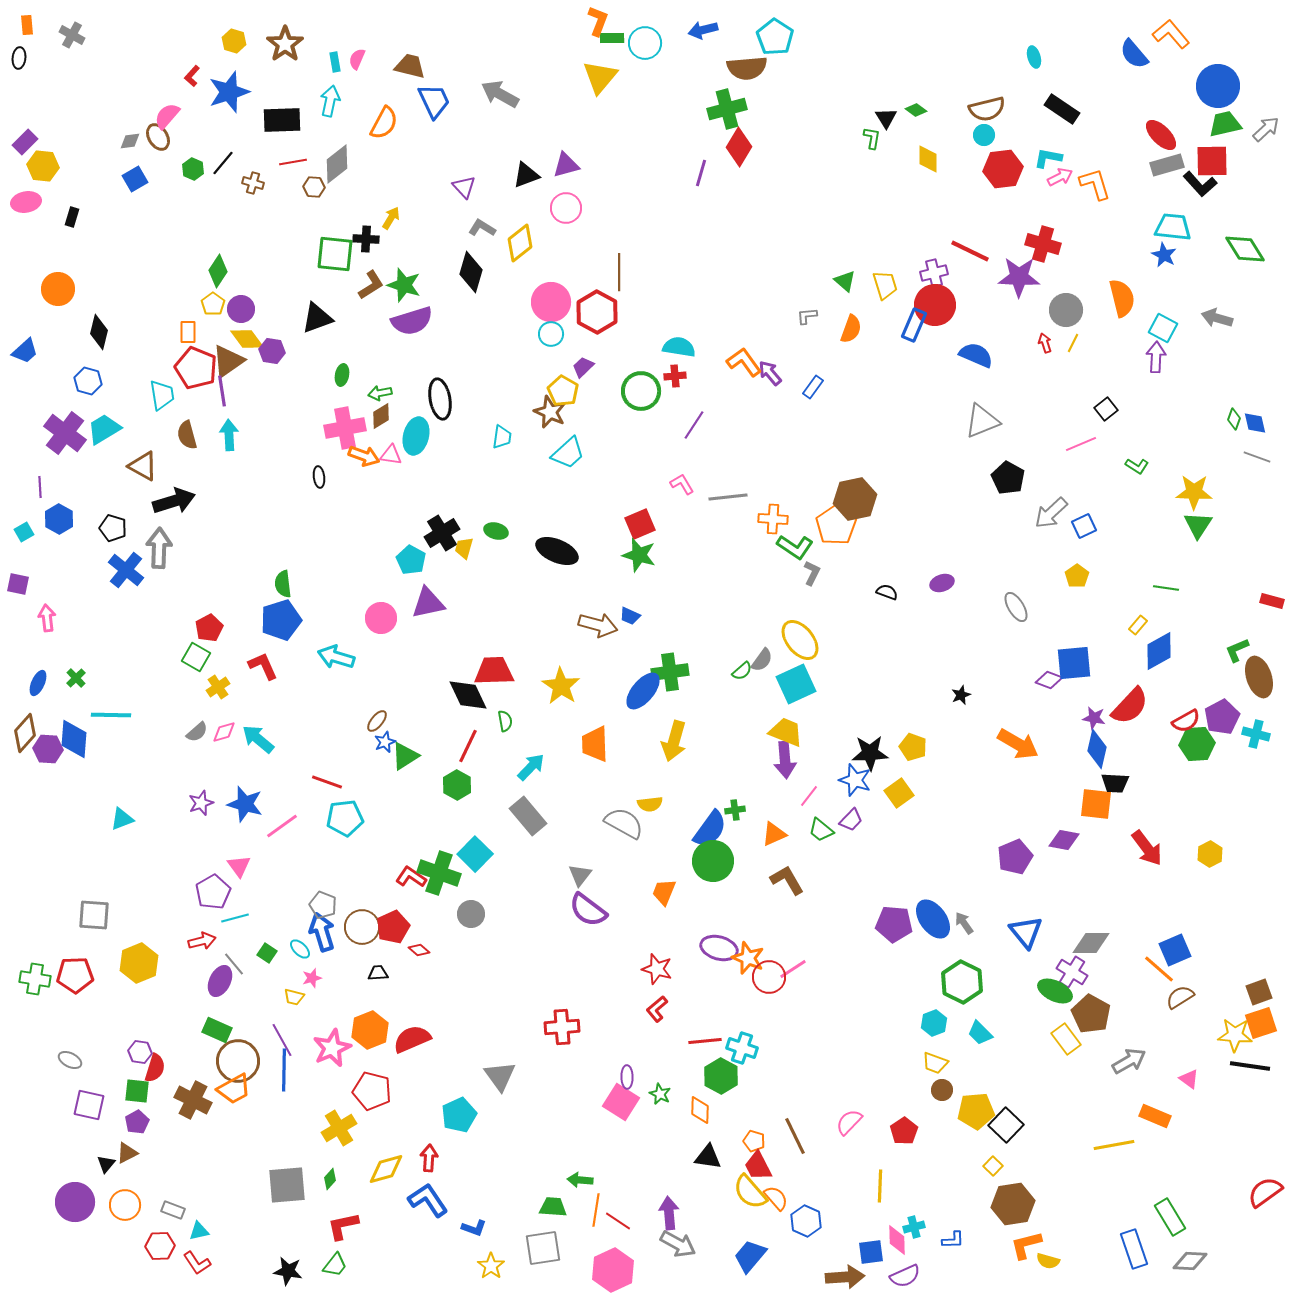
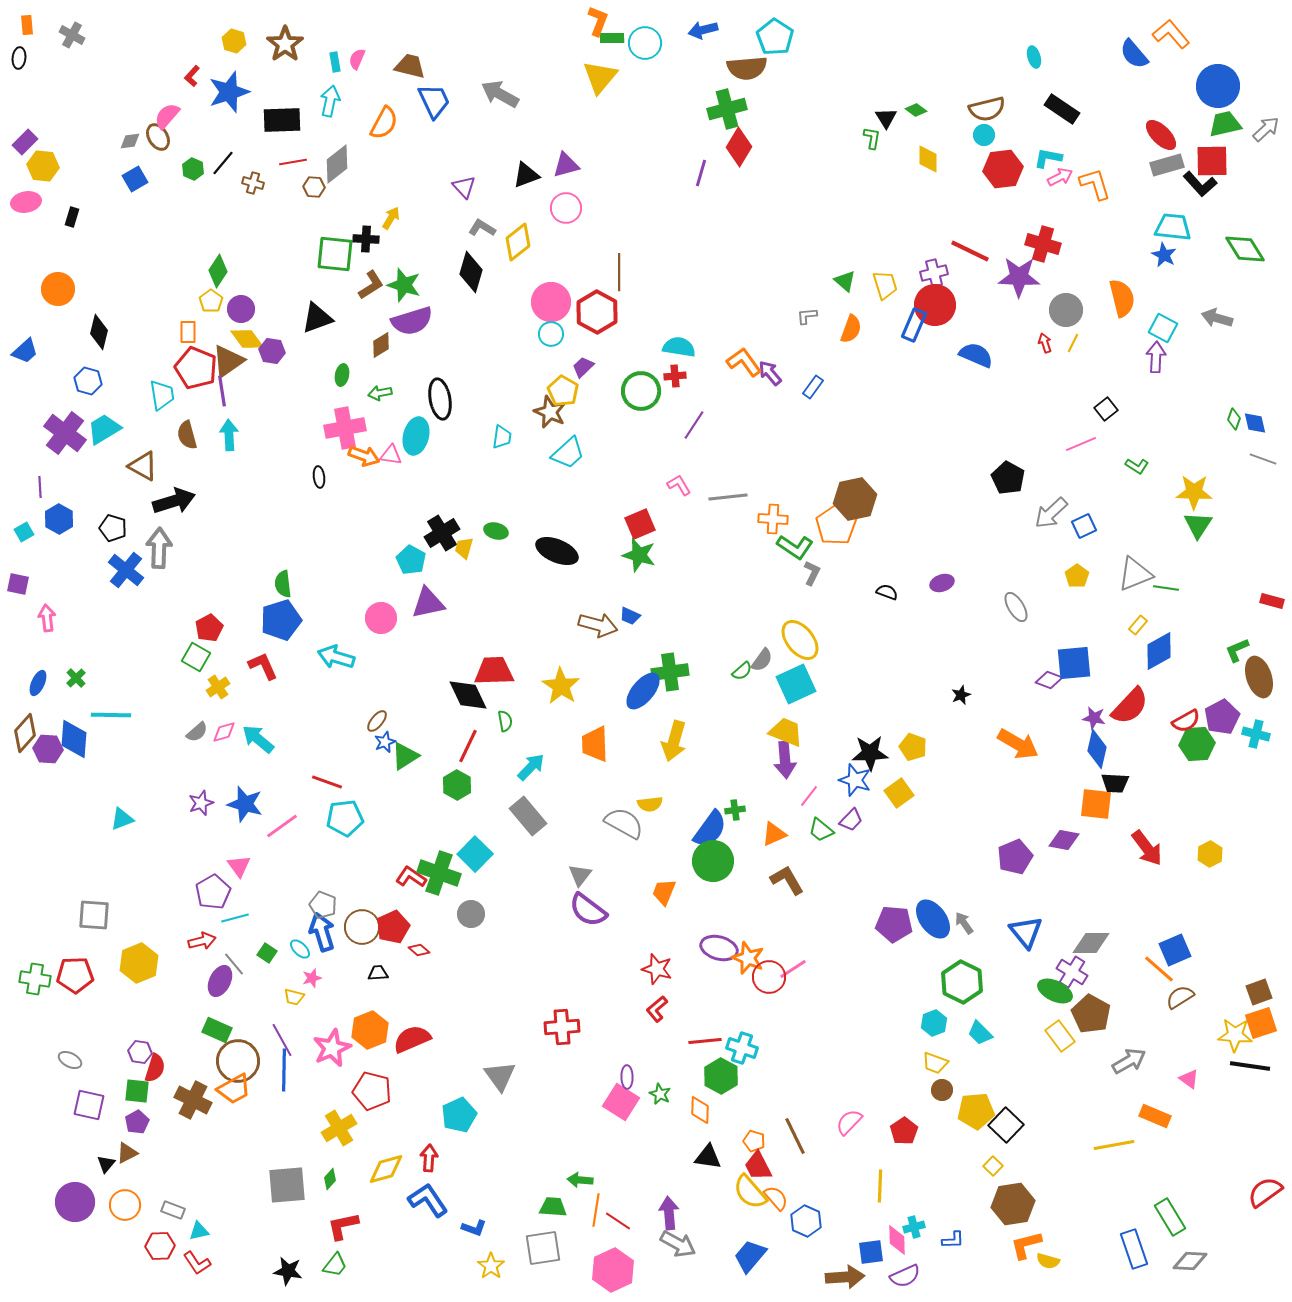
yellow diamond at (520, 243): moved 2 px left, 1 px up
yellow pentagon at (213, 304): moved 2 px left, 3 px up
brown diamond at (381, 416): moved 71 px up
gray triangle at (982, 421): moved 153 px right, 153 px down
gray line at (1257, 457): moved 6 px right, 2 px down
pink L-shape at (682, 484): moved 3 px left, 1 px down
yellow rectangle at (1066, 1039): moved 6 px left, 3 px up
